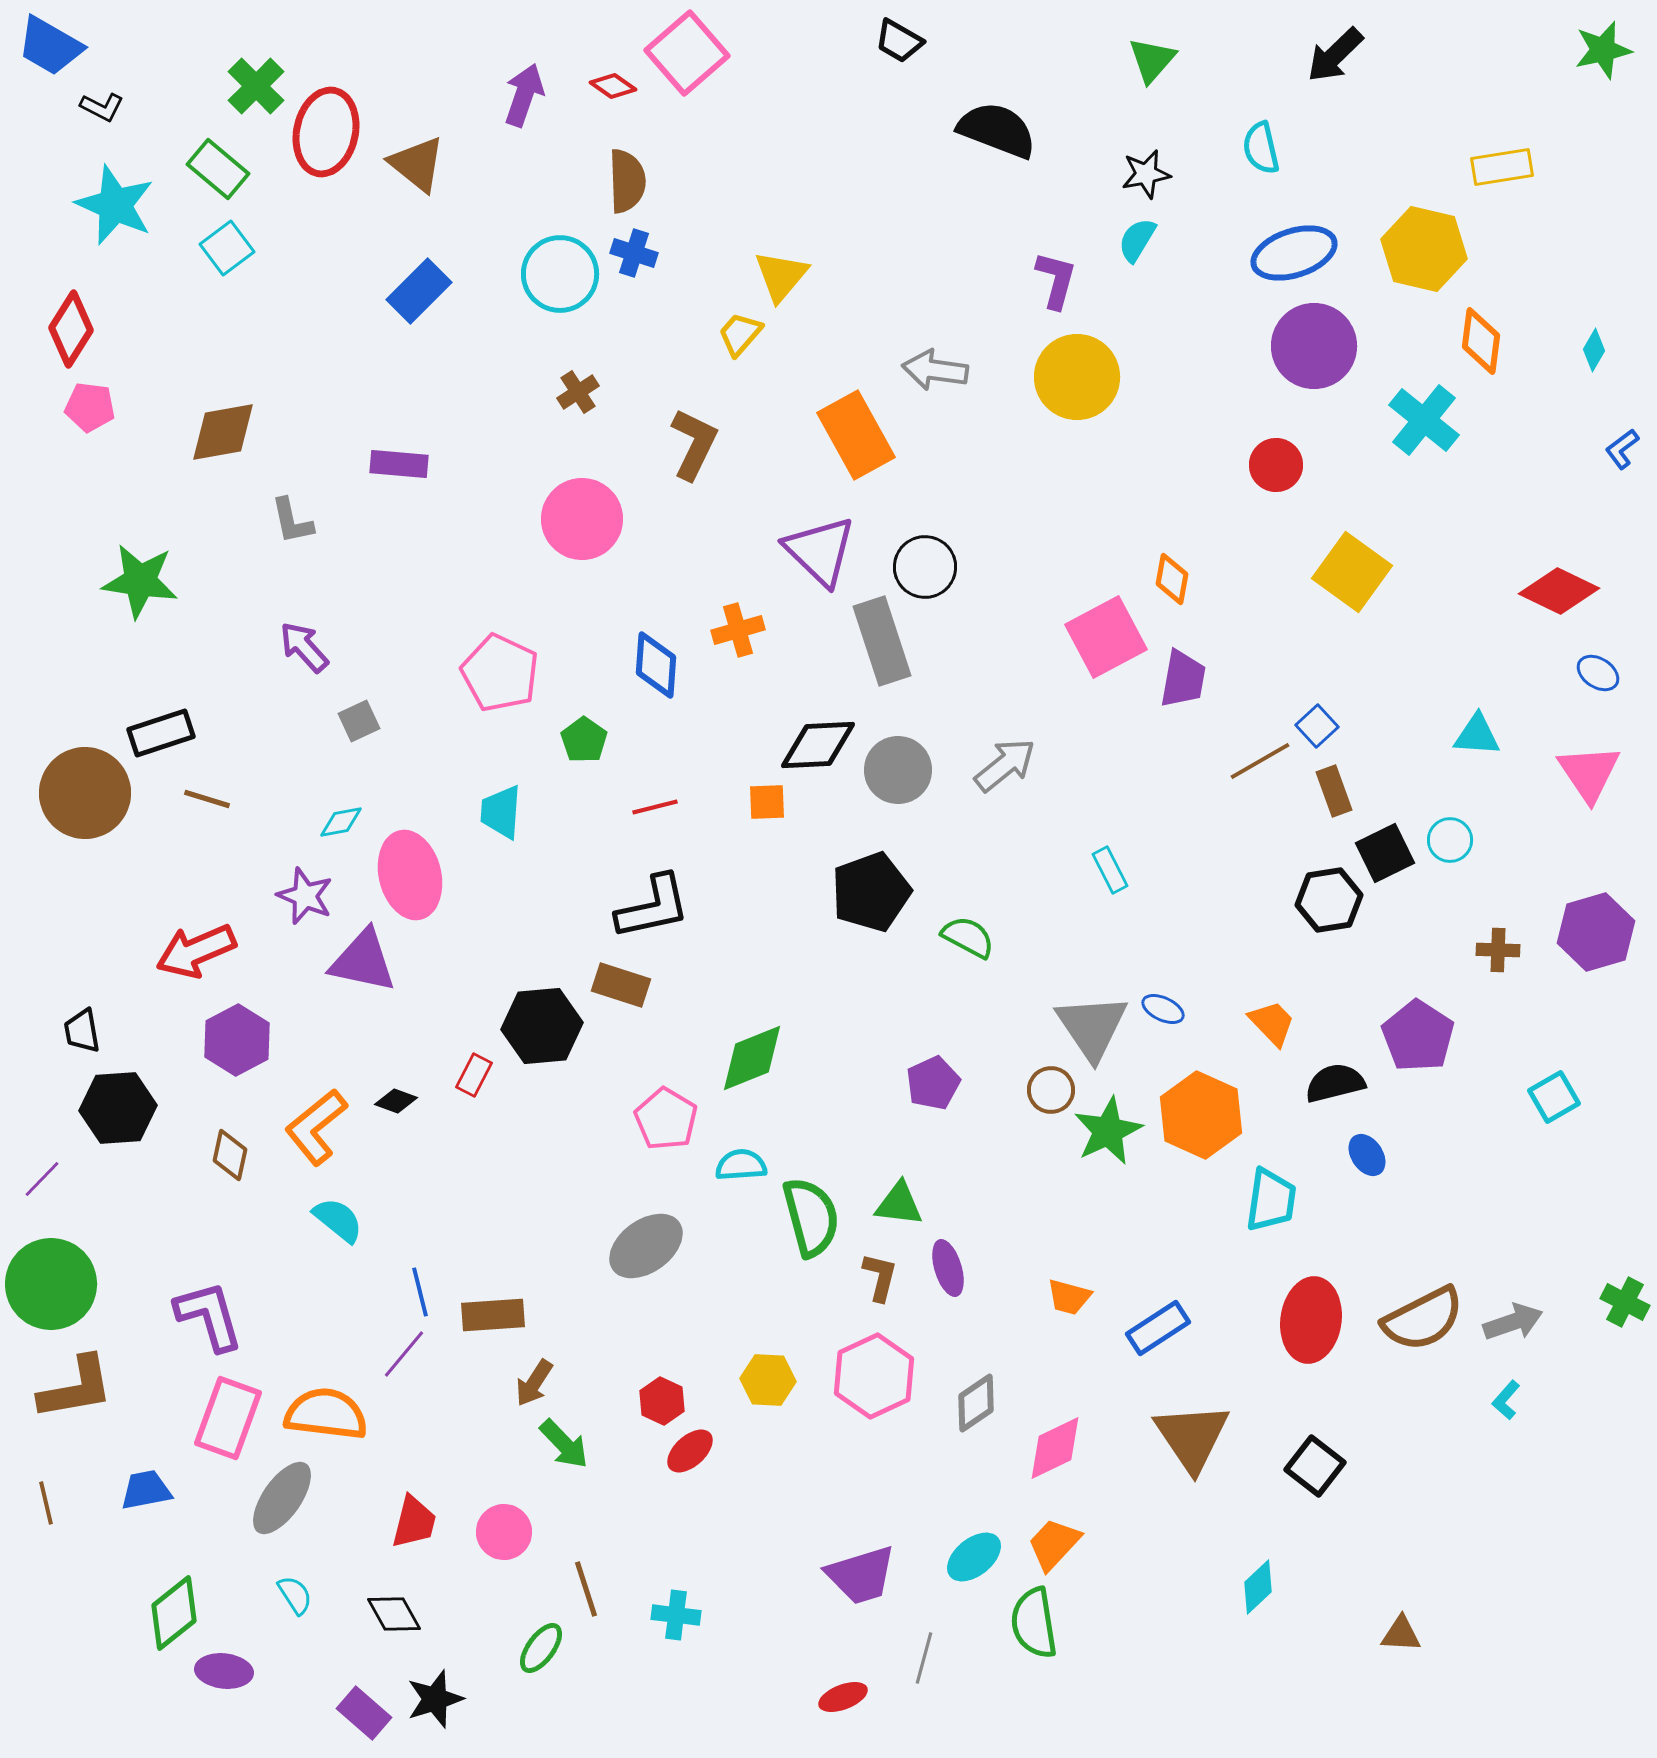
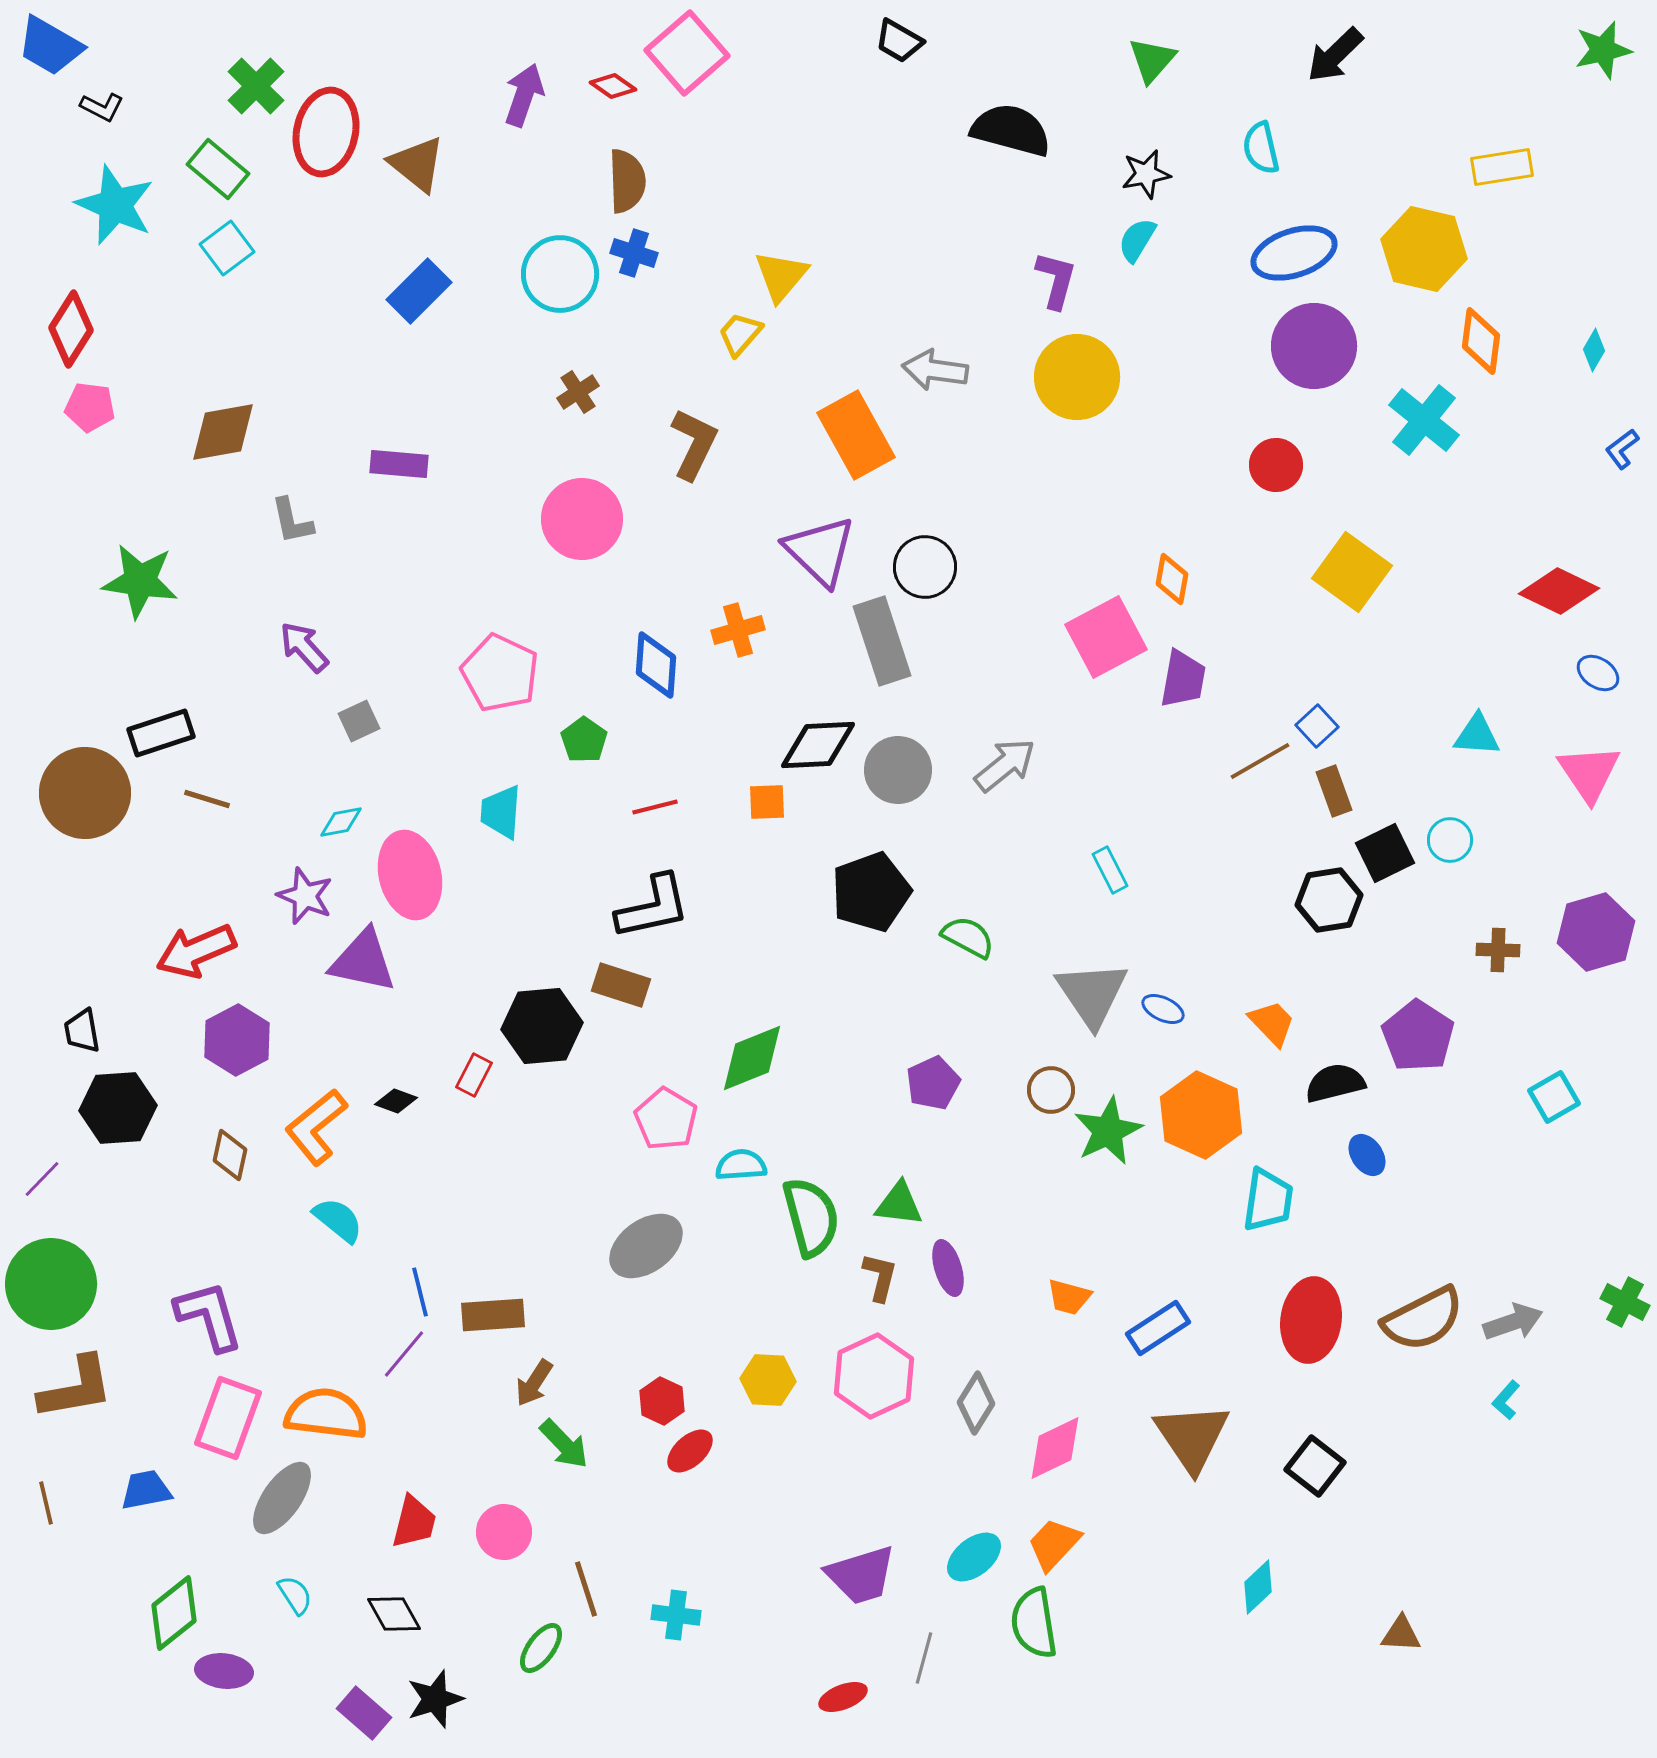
black semicircle at (997, 130): moved 14 px right; rotated 6 degrees counterclockwise
gray triangle at (1092, 1027): moved 33 px up
cyan trapezoid at (1271, 1200): moved 3 px left
gray diamond at (976, 1403): rotated 24 degrees counterclockwise
